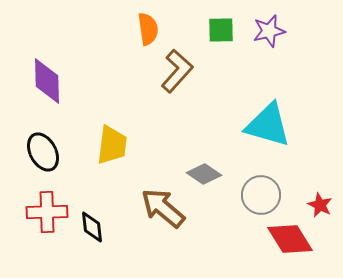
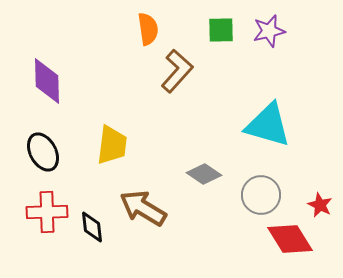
brown arrow: moved 20 px left; rotated 9 degrees counterclockwise
